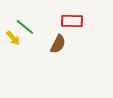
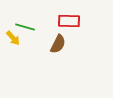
red rectangle: moved 3 px left
green line: rotated 24 degrees counterclockwise
